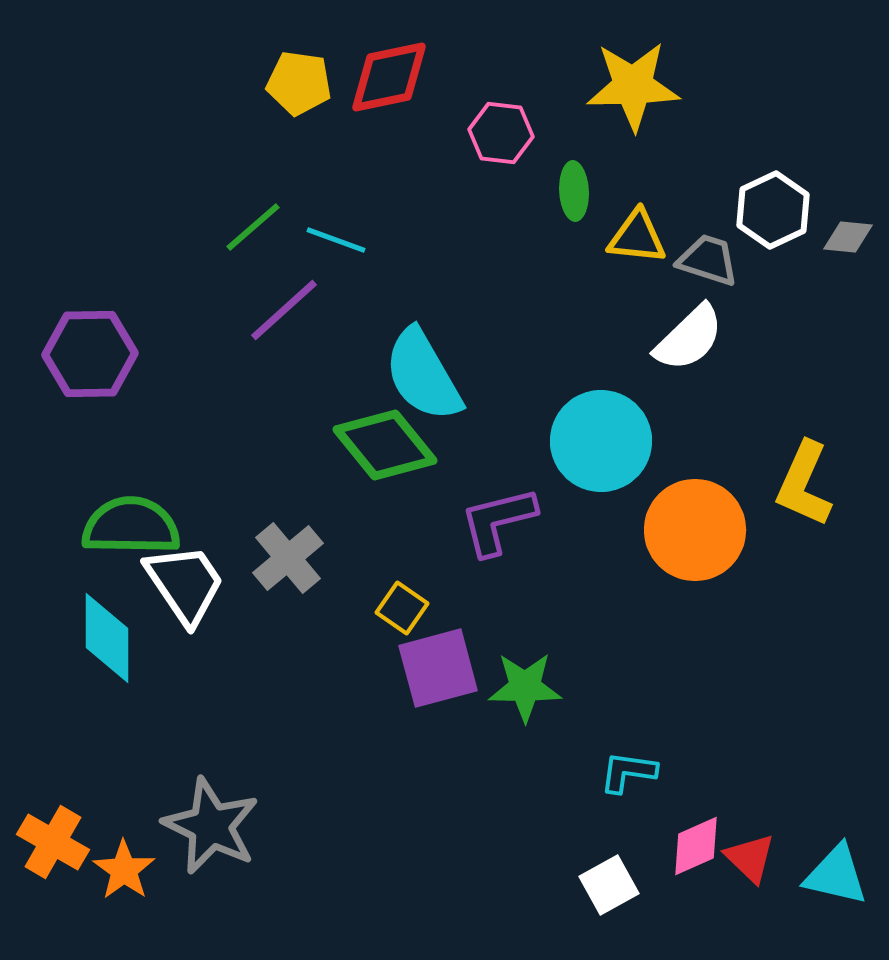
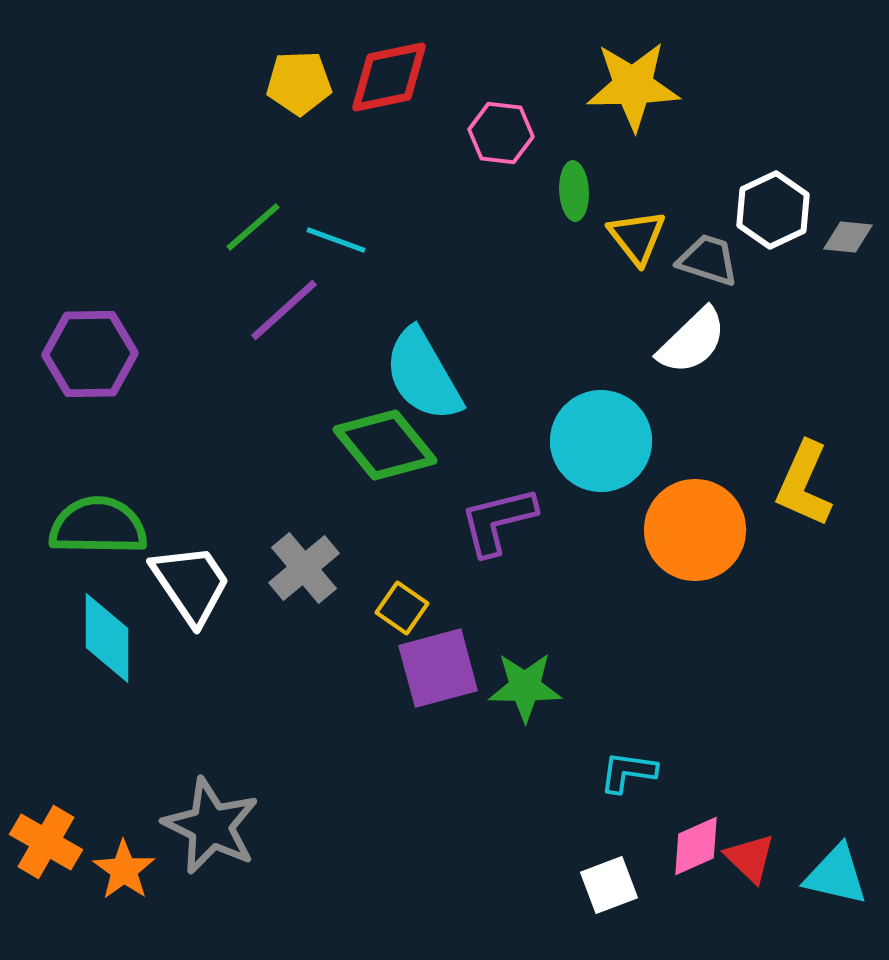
yellow pentagon: rotated 10 degrees counterclockwise
yellow triangle: rotated 46 degrees clockwise
white semicircle: moved 3 px right, 3 px down
green semicircle: moved 33 px left
gray cross: moved 16 px right, 10 px down
white trapezoid: moved 6 px right
orange cross: moved 7 px left
white square: rotated 8 degrees clockwise
